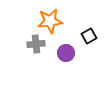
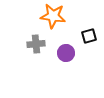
orange star: moved 3 px right, 5 px up; rotated 15 degrees clockwise
black square: rotated 14 degrees clockwise
